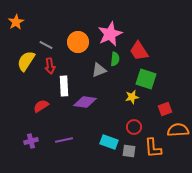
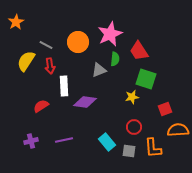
cyan rectangle: moved 2 px left; rotated 30 degrees clockwise
